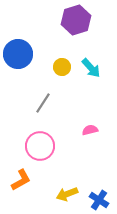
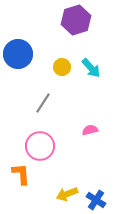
orange L-shape: moved 6 px up; rotated 65 degrees counterclockwise
blue cross: moved 3 px left
